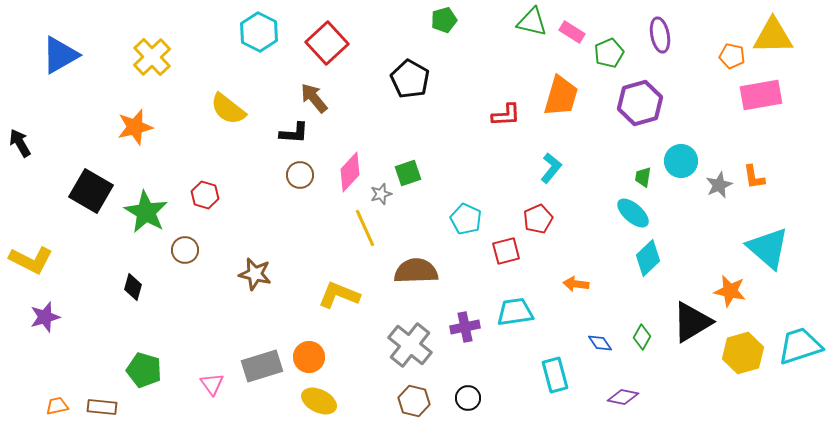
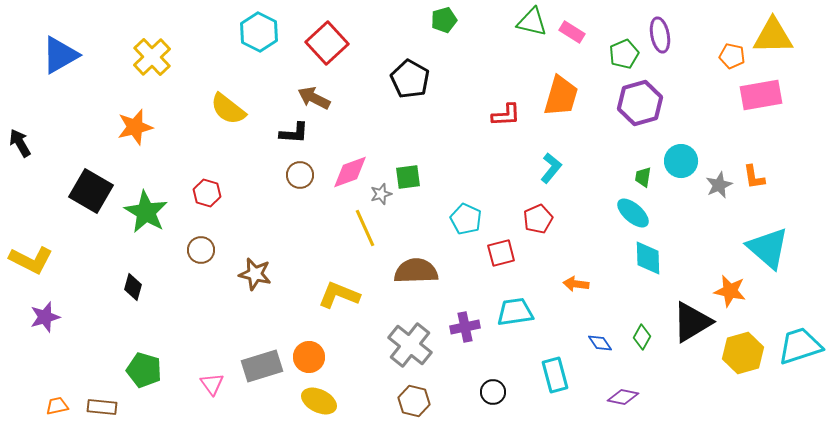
green pentagon at (609, 53): moved 15 px right, 1 px down
brown arrow at (314, 98): rotated 24 degrees counterclockwise
pink diamond at (350, 172): rotated 27 degrees clockwise
green square at (408, 173): moved 4 px down; rotated 12 degrees clockwise
red hexagon at (205, 195): moved 2 px right, 2 px up
brown circle at (185, 250): moved 16 px right
red square at (506, 251): moved 5 px left, 2 px down
cyan diamond at (648, 258): rotated 48 degrees counterclockwise
black circle at (468, 398): moved 25 px right, 6 px up
